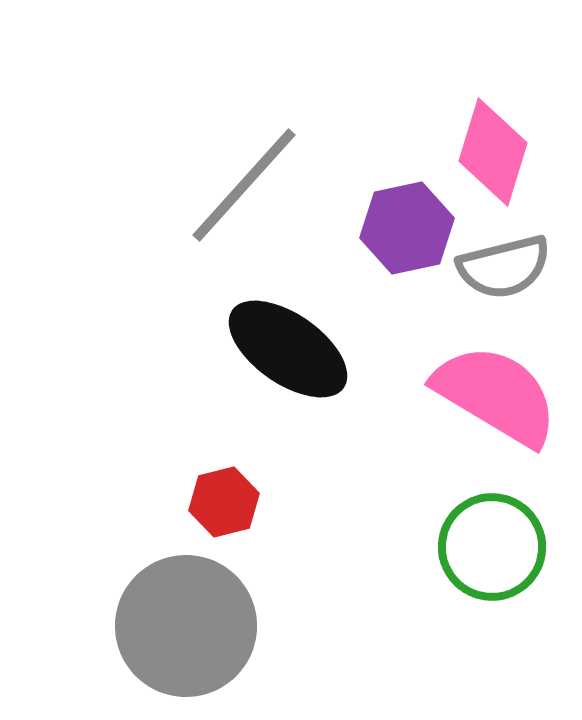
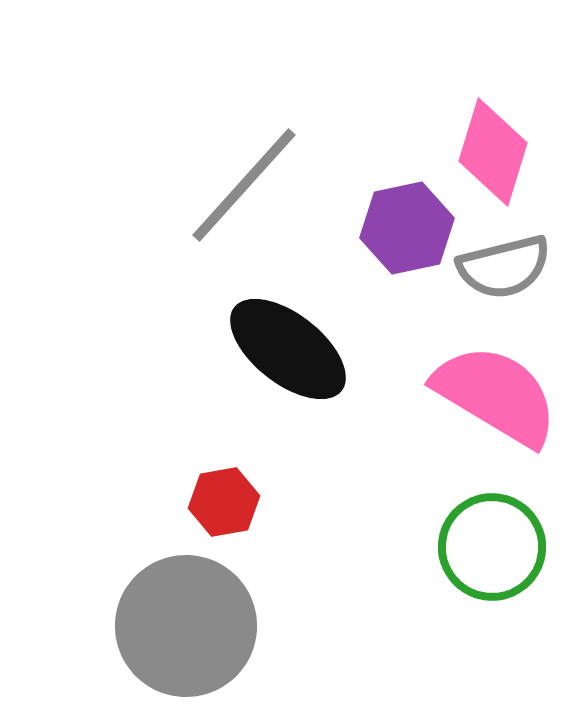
black ellipse: rotated 3 degrees clockwise
red hexagon: rotated 4 degrees clockwise
